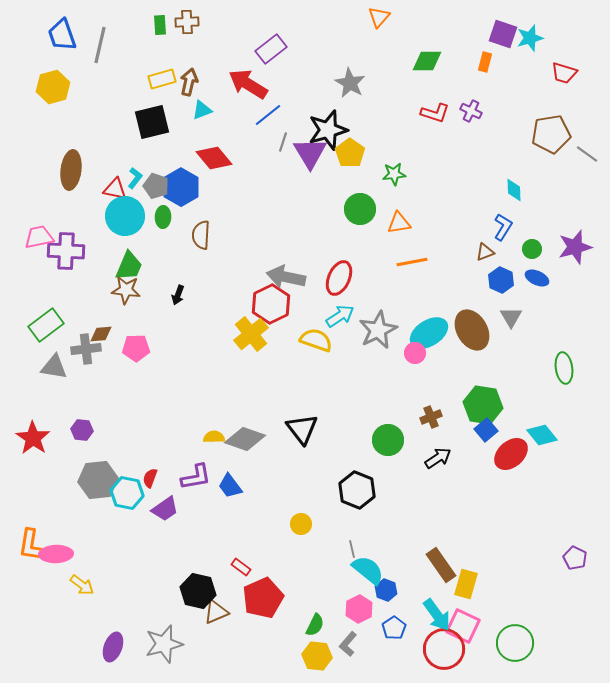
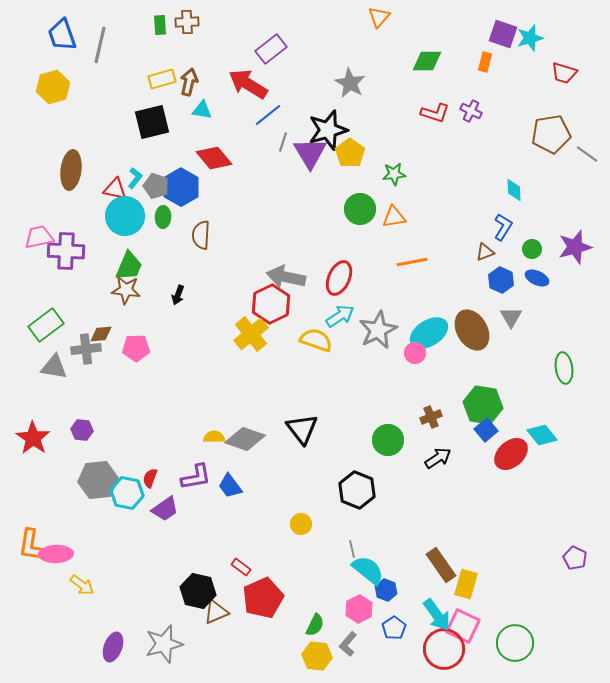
cyan triangle at (202, 110): rotated 30 degrees clockwise
orange triangle at (399, 223): moved 5 px left, 6 px up
